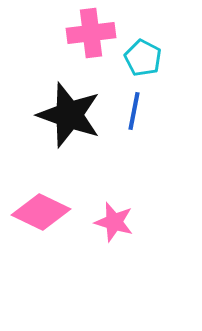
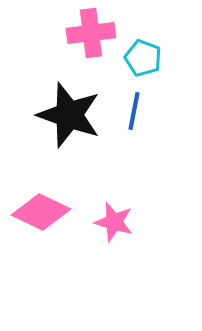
cyan pentagon: rotated 6 degrees counterclockwise
